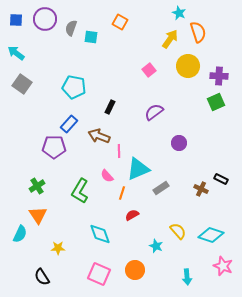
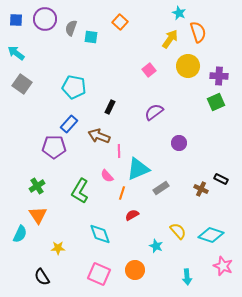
orange square at (120, 22): rotated 14 degrees clockwise
